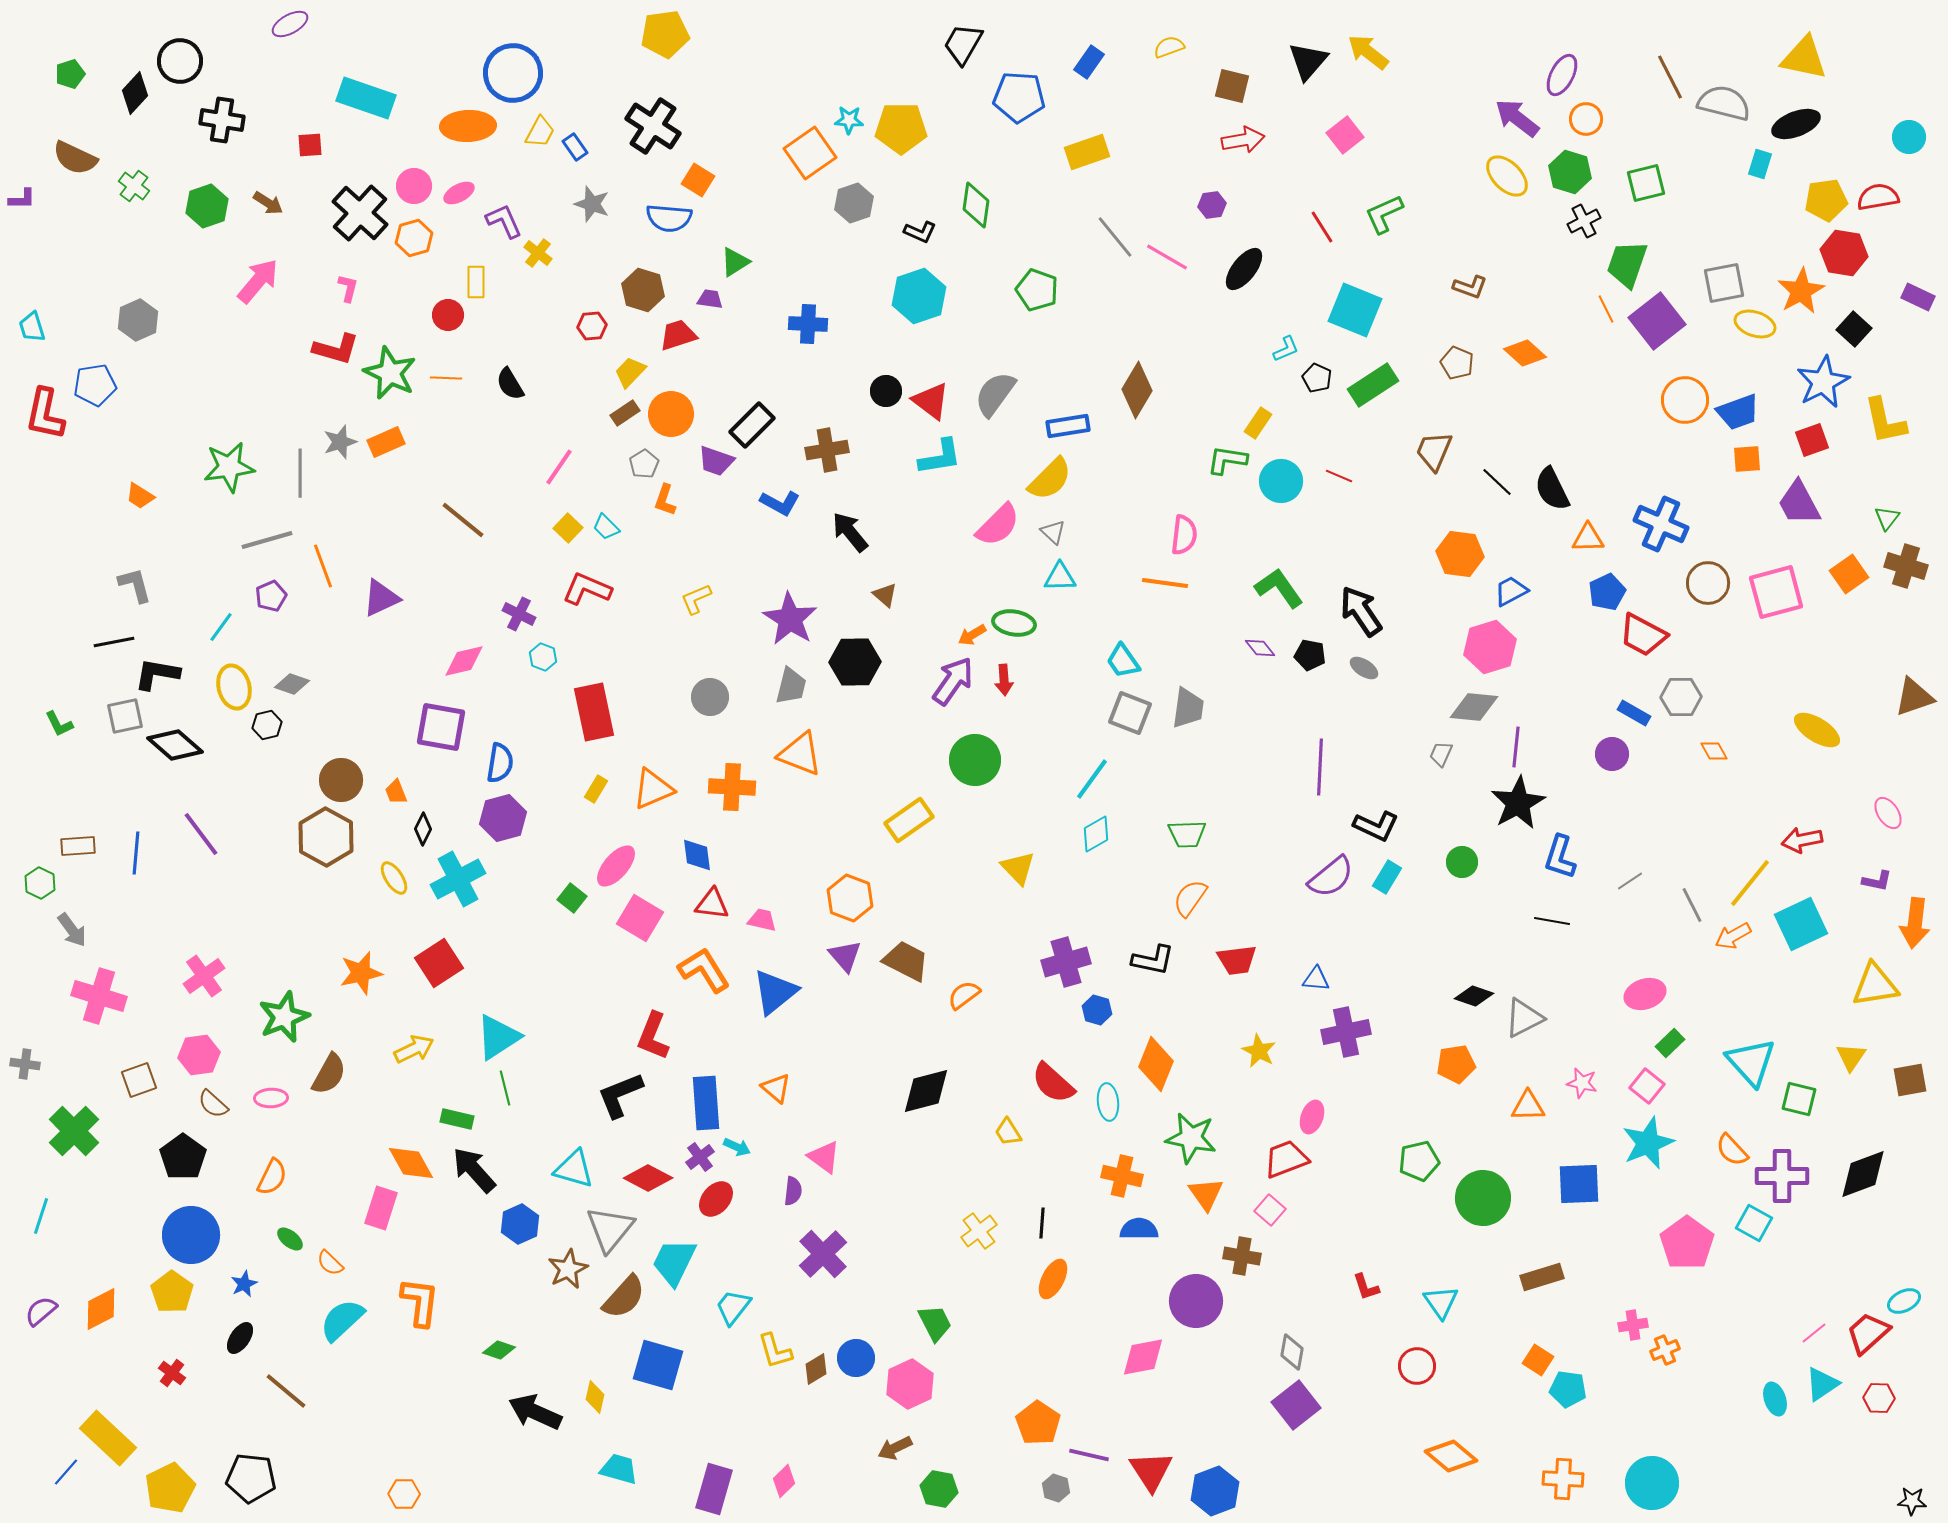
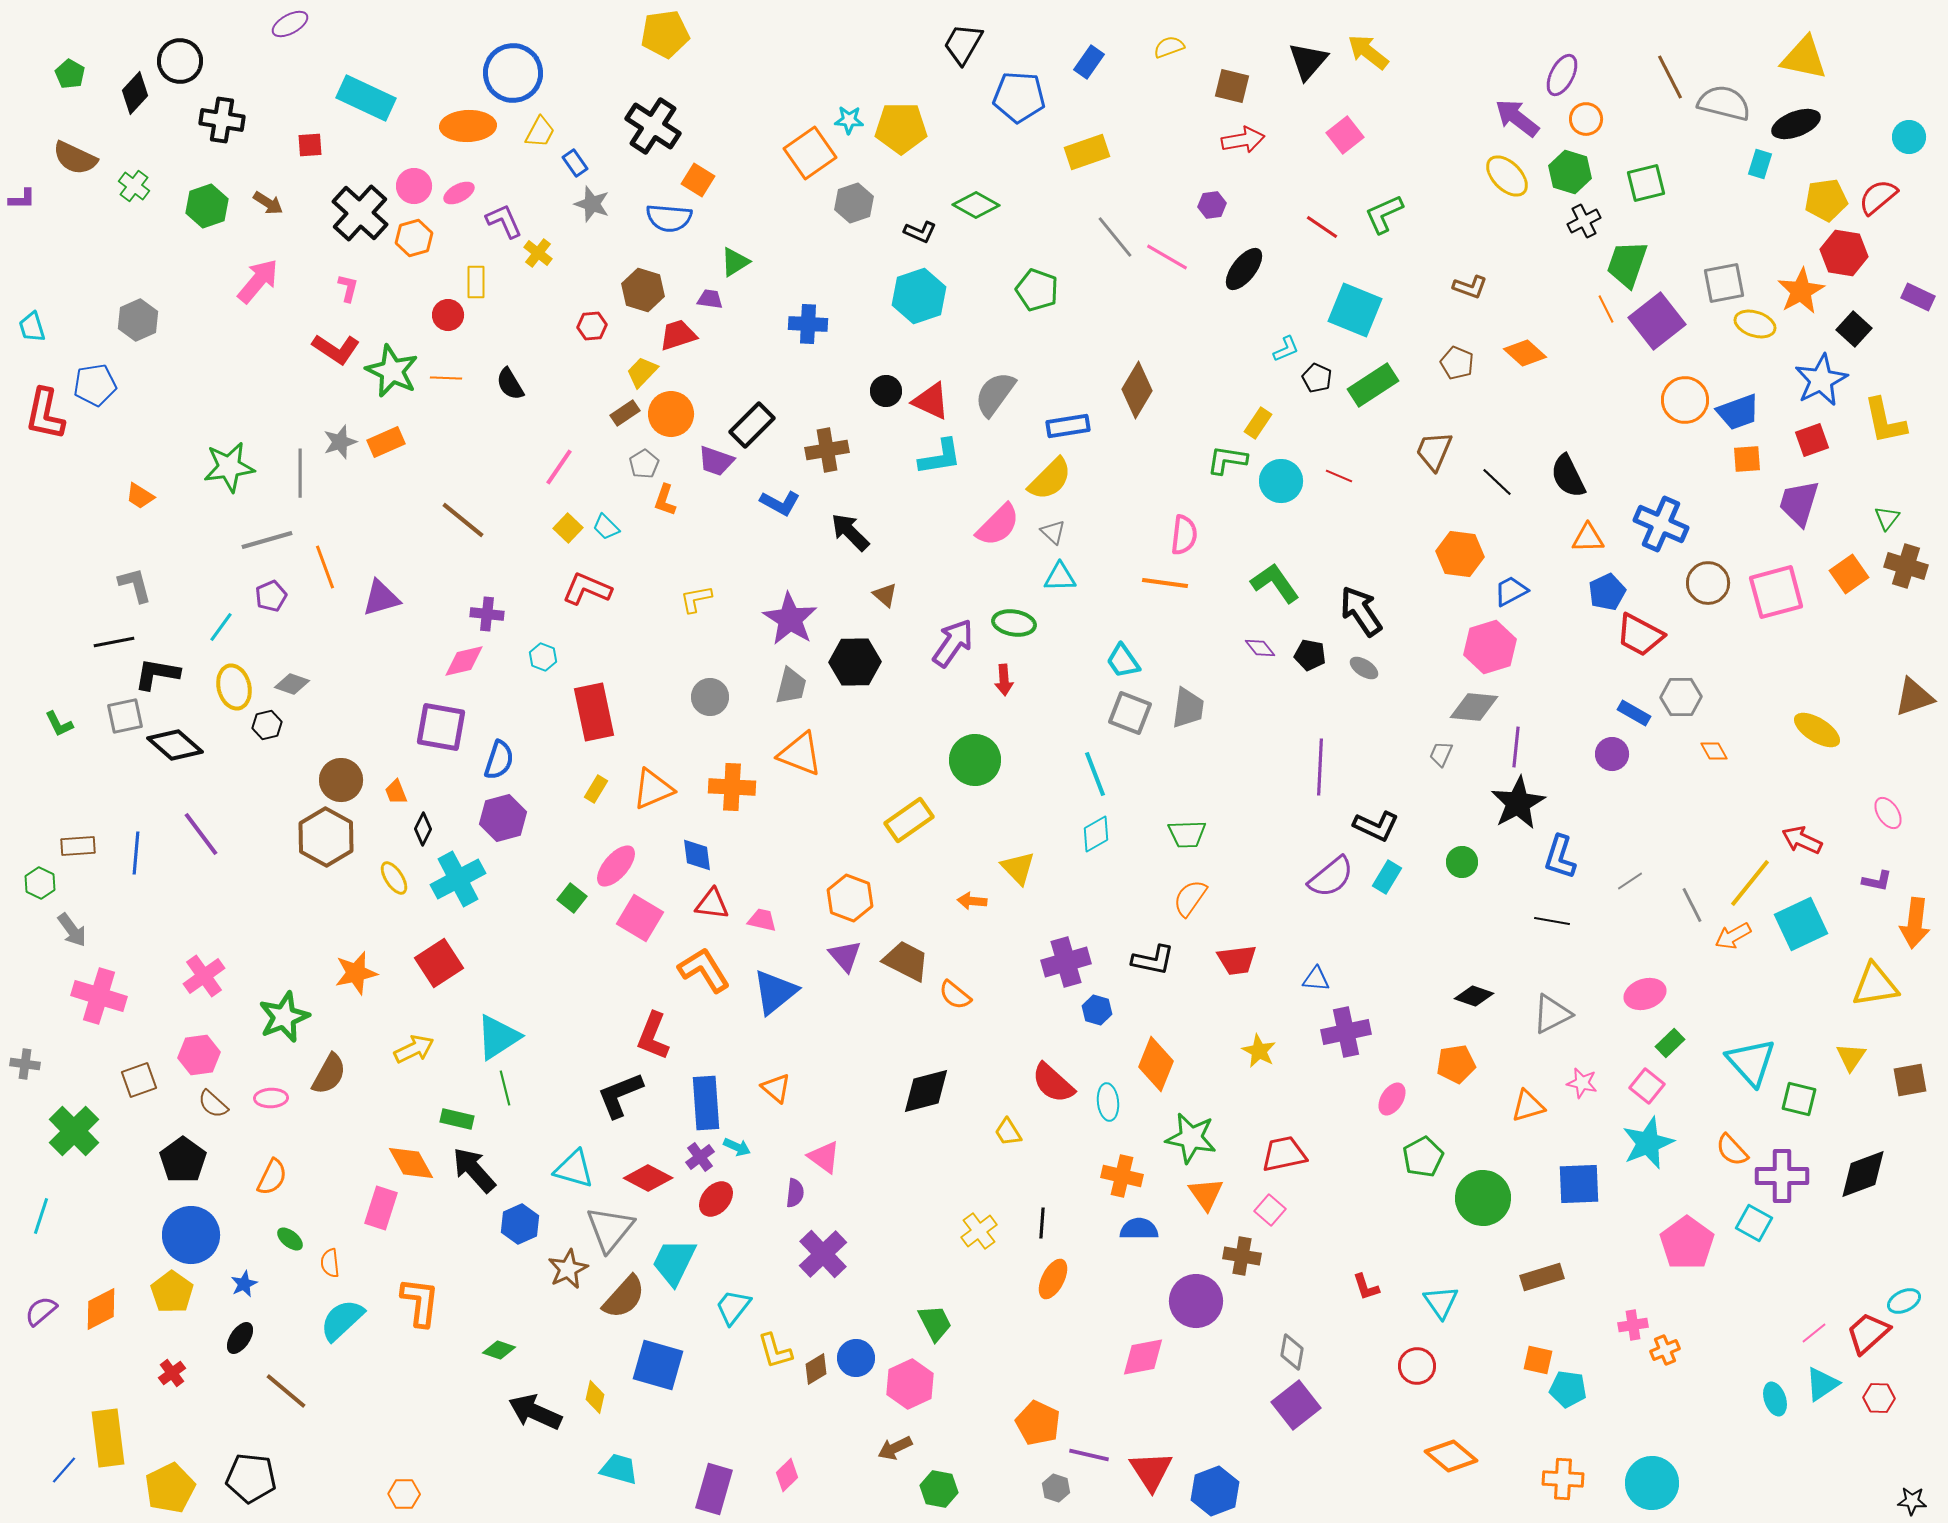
green pentagon at (70, 74): rotated 24 degrees counterclockwise
cyan rectangle at (366, 98): rotated 6 degrees clockwise
blue rectangle at (575, 147): moved 16 px down
red semicircle at (1878, 197): rotated 30 degrees counterclockwise
green diamond at (976, 205): rotated 69 degrees counterclockwise
red line at (1322, 227): rotated 24 degrees counterclockwise
red L-shape at (336, 349): rotated 18 degrees clockwise
yellow trapezoid at (630, 372): moved 12 px right
green star at (390, 373): moved 2 px right, 2 px up
blue star at (1823, 382): moved 2 px left, 2 px up
red triangle at (931, 401): rotated 12 degrees counterclockwise
black semicircle at (1552, 489): moved 16 px right, 13 px up
purple trapezoid at (1799, 503): rotated 45 degrees clockwise
black arrow at (850, 532): rotated 6 degrees counterclockwise
orange line at (323, 566): moved 2 px right, 1 px down
green L-shape at (1279, 588): moved 4 px left, 5 px up
purple triangle at (381, 598): rotated 9 degrees clockwise
yellow L-shape at (696, 599): rotated 12 degrees clockwise
purple cross at (519, 614): moved 32 px left; rotated 20 degrees counterclockwise
orange arrow at (972, 635): moved 266 px down; rotated 36 degrees clockwise
red trapezoid at (1643, 635): moved 3 px left
purple arrow at (953, 681): moved 38 px up
blue semicircle at (500, 763): moved 1 px left, 3 px up; rotated 9 degrees clockwise
cyan line at (1092, 779): moved 3 px right, 5 px up; rotated 57 degrees counterclockwise
red arrow at (1802, 840): rotated 36 degrees clockwise
orange star at (361, 973): moved 5 px left
orange semicircle at (964, 995): moved 9 px left; rotated 104 degrees counterclockwise
gray triangle at (1524, 1018): moved 28 px right, 4 px up
orange triangle at (1528, 1106): rotated 15 degrees counterclockwise
pink ellipse at (1312, 1117): moved 80 px right, 18 px up; rotated 12 degrees clockwise
black pentagon at (183, 1157): moved 3 px down
red trapezoid at (1286, 1159): moved 2 px left, 5 px up; rotated 9 degrees clockwise
green pentagon at (1419, 1161): moved 4 px right, 4 px up; rotated 15 degrees counterclockwise
purple semicircle at (793, 1191): moved 2 px right, 2 px down
orange semicircle at (330, 1263): rotated 40 degrees clockwise
orange square at (1538, 1360): rotated 20 degrees counterclockwise
red cross at (172, 1373): rotated 16 degrees clockwise
orange pentagon at (1038, 1423): rotated 9 degrees counterclockwise
yellow rectangle at (108, 1438): rotated 40 degrees clockwise
blue line at (66, 1472): moved 2 px left, 2 px up
pink diamond at (784, 1481): moved 3 px right, 6 px up
